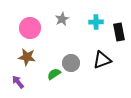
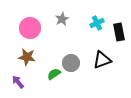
cyan cross: moved 1 px right, 1 px down; rotated 24 degrees counterclockwise
